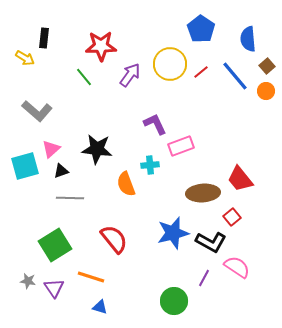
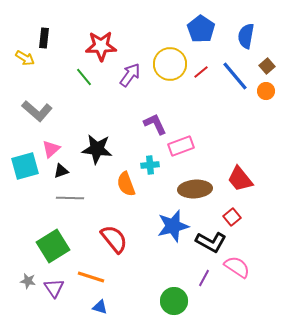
blue semicircle: moved 2 px left, 3 px up; rotated 15 degrees clockwise
brown ellipse: moved 8 px left, 4 px up
blue star: moved 7 px up
green square: moved 2 px left, 1 px down
